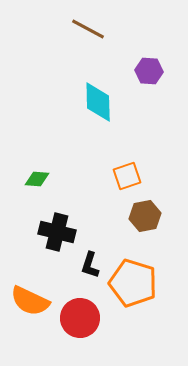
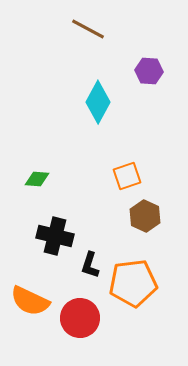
cyan diamond: rotated 30 degrees clockwise
brown hexagon: rotated 24 degrees counterclockwise
black cross: moved 2 px left, 4 px down
orange pentagon: rotated 24 degrees counterclockwise
